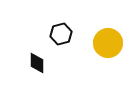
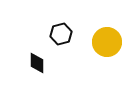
yellow circle: moved 1 px left, 1 px up
